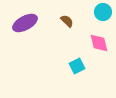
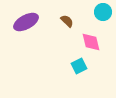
purple ellipse: moved 1 px right, 1 px up
pink diamond: moved 8 px left, 1 px up
cyan square: moved 2 px right
